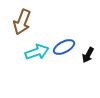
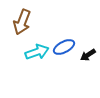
black arrow: rotated 28 degrees clockwise
